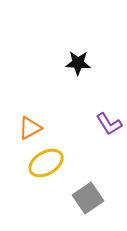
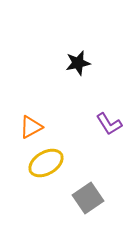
black star: rotated 15 degrees counterclockwise
orange triangle: moved 1 px right, 1 px up
